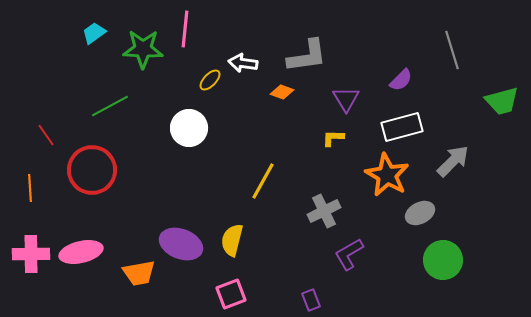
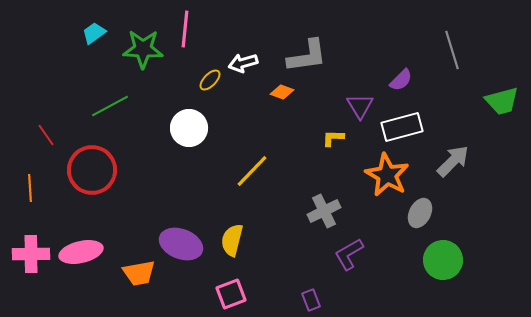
white arrow: rotated 24 degrees counterclockwise
purple triangle: moved 14 px right, 7 px down
yellow line: moved 11 px left, 10 px up; rotated 15 degrees clockwise
gray ellipse: rotated 36 degrees counterclockwise
